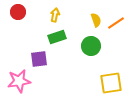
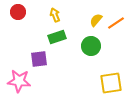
yellow arrow: rotated 32 degrees counterclockwise
yellow semicircle: rotated 120 degrees counterclockwise
pink star: rotated 15 degrees clockwise
